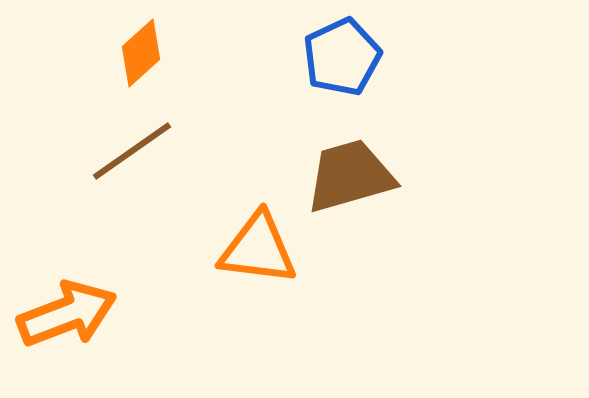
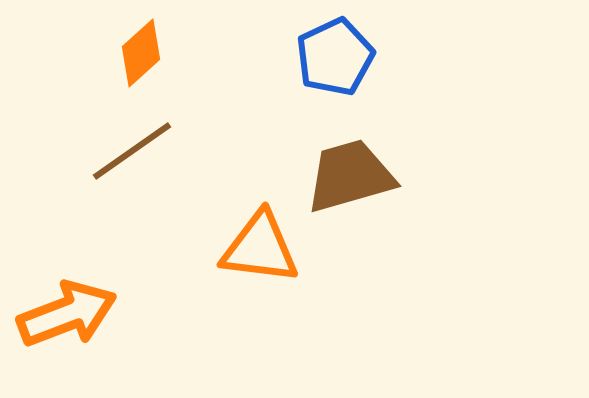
blue pentagon: moved 7 px left
orange triangle: moved 2 px right, 1 px up
